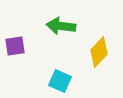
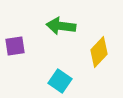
cyan square: rotated 10 degrees clockwise
